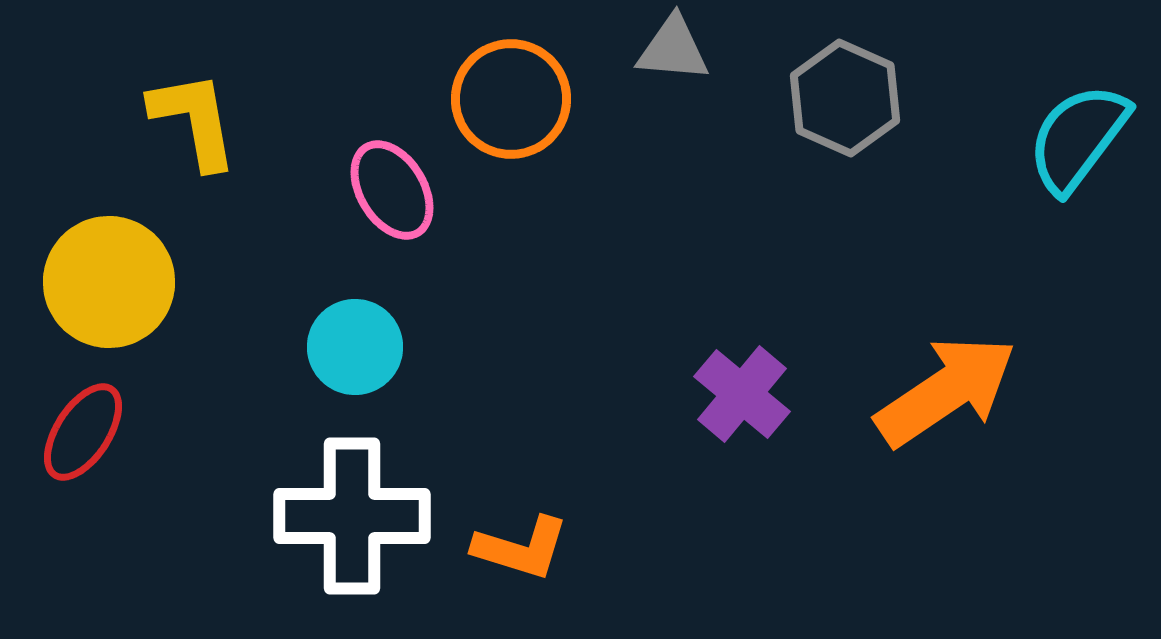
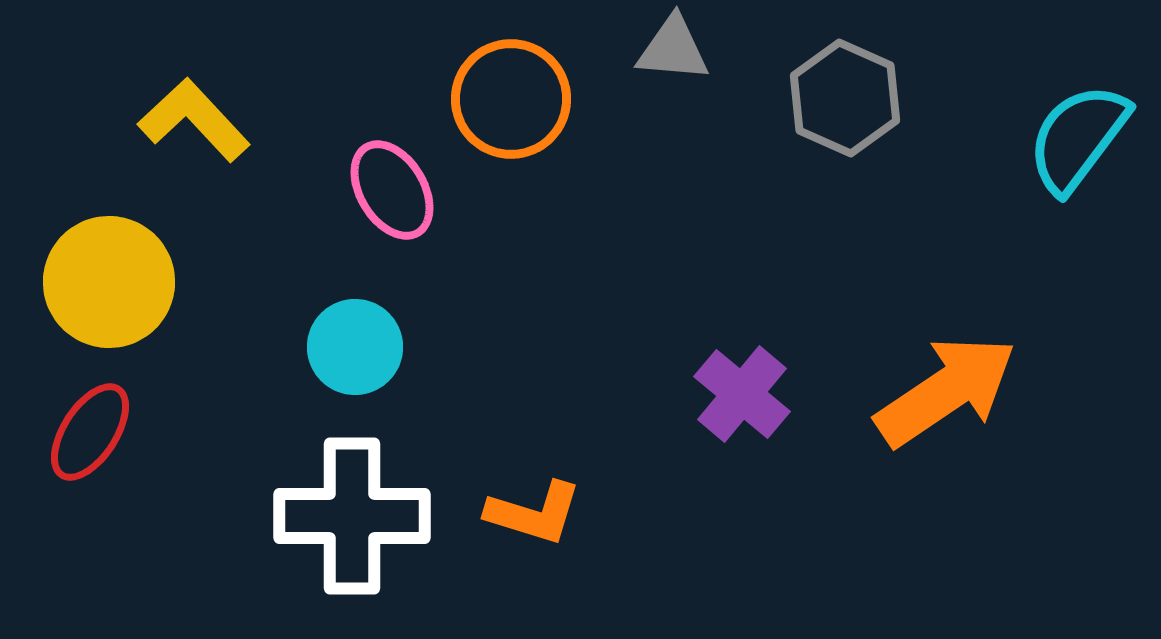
yellow L-shape: rotated 33 degrees counterclockwise
red ellipse: moved 7 px right
orange L-shape: moved 13 px right, 35 px up
